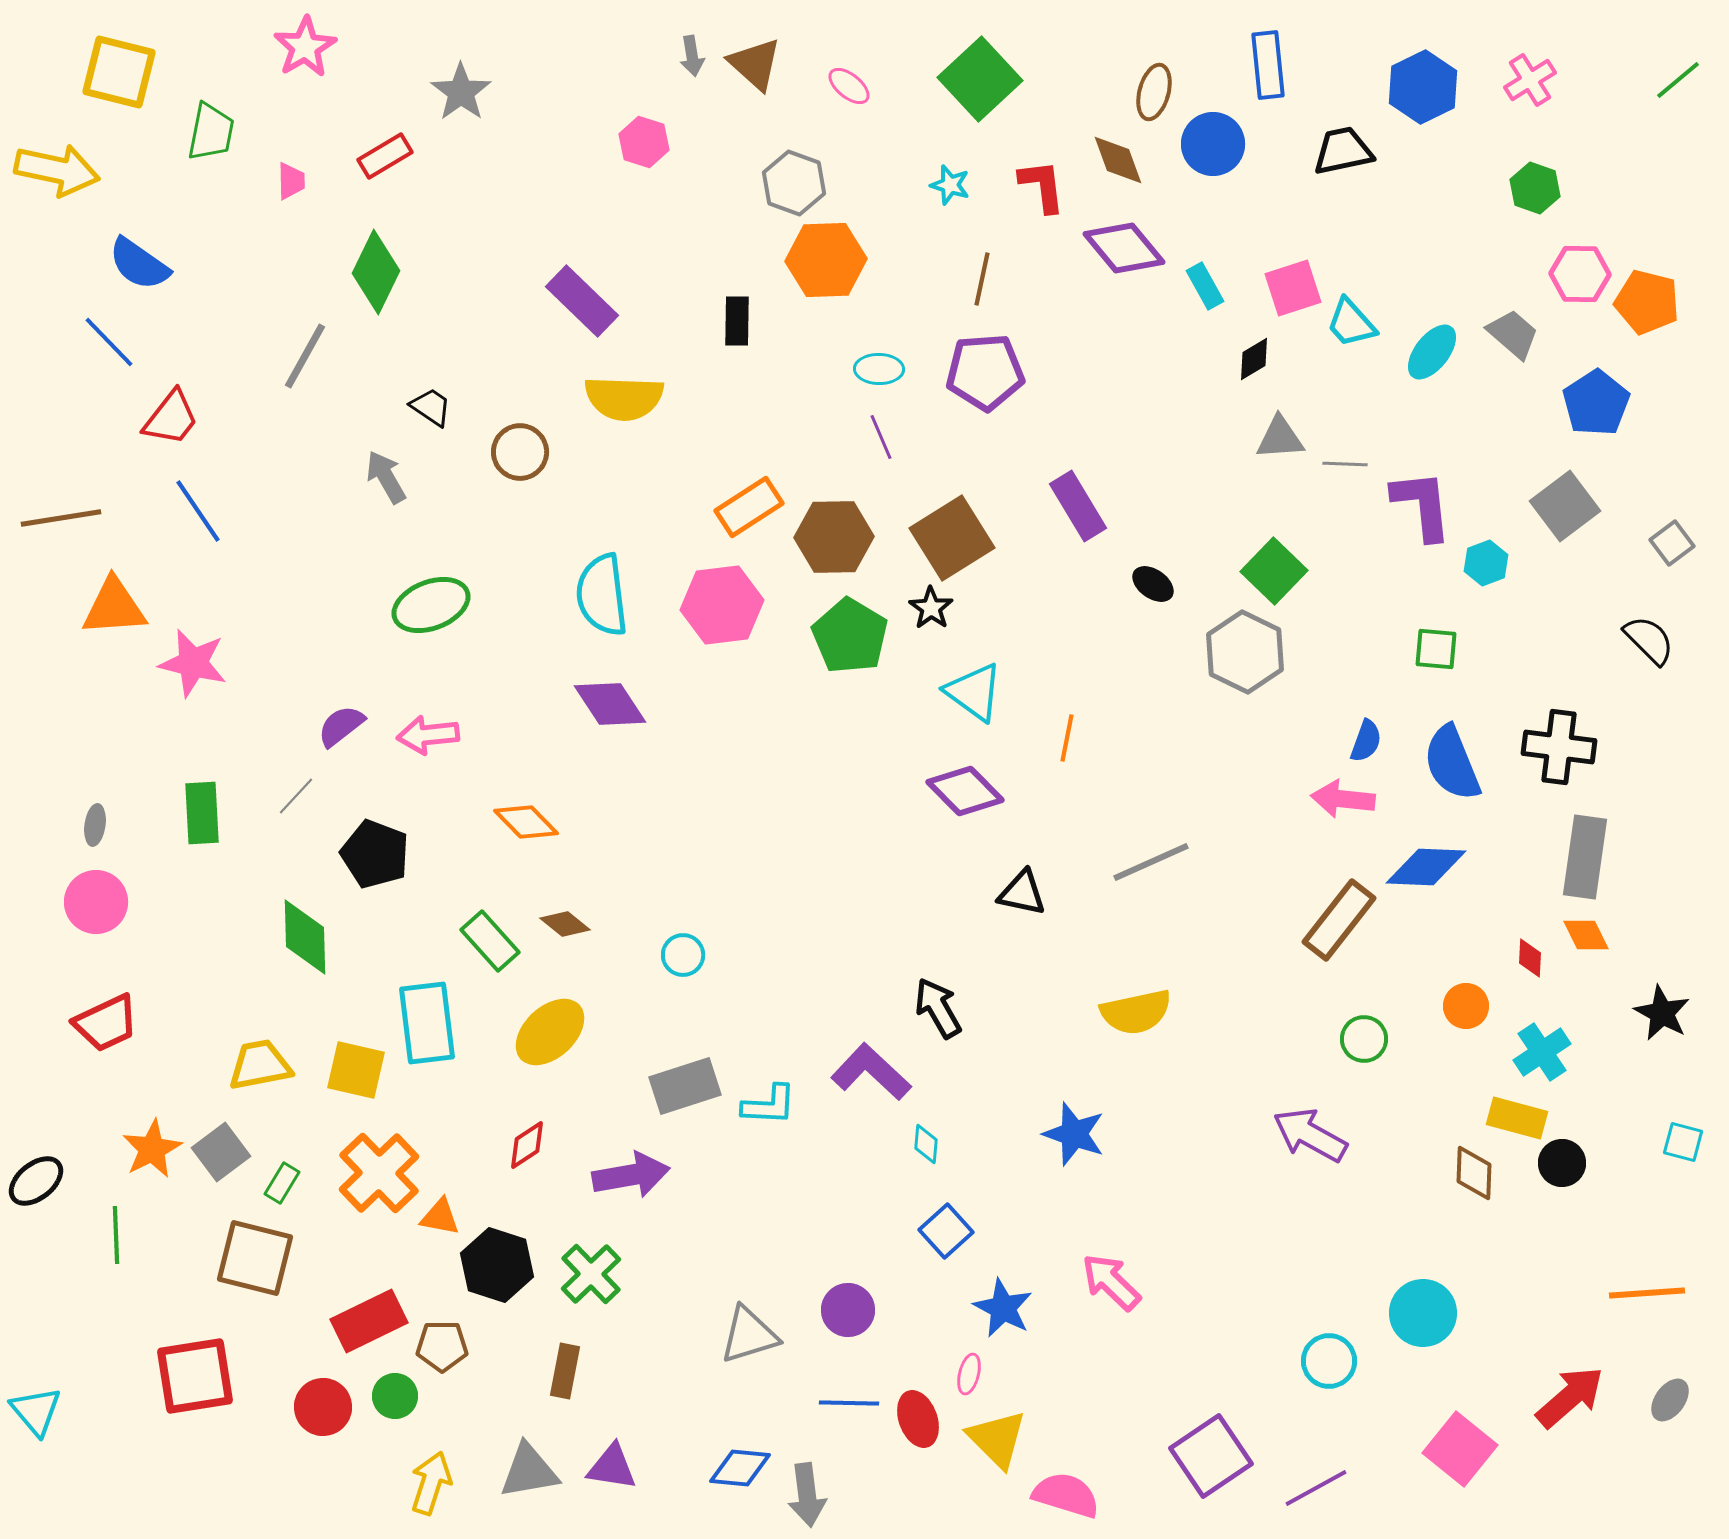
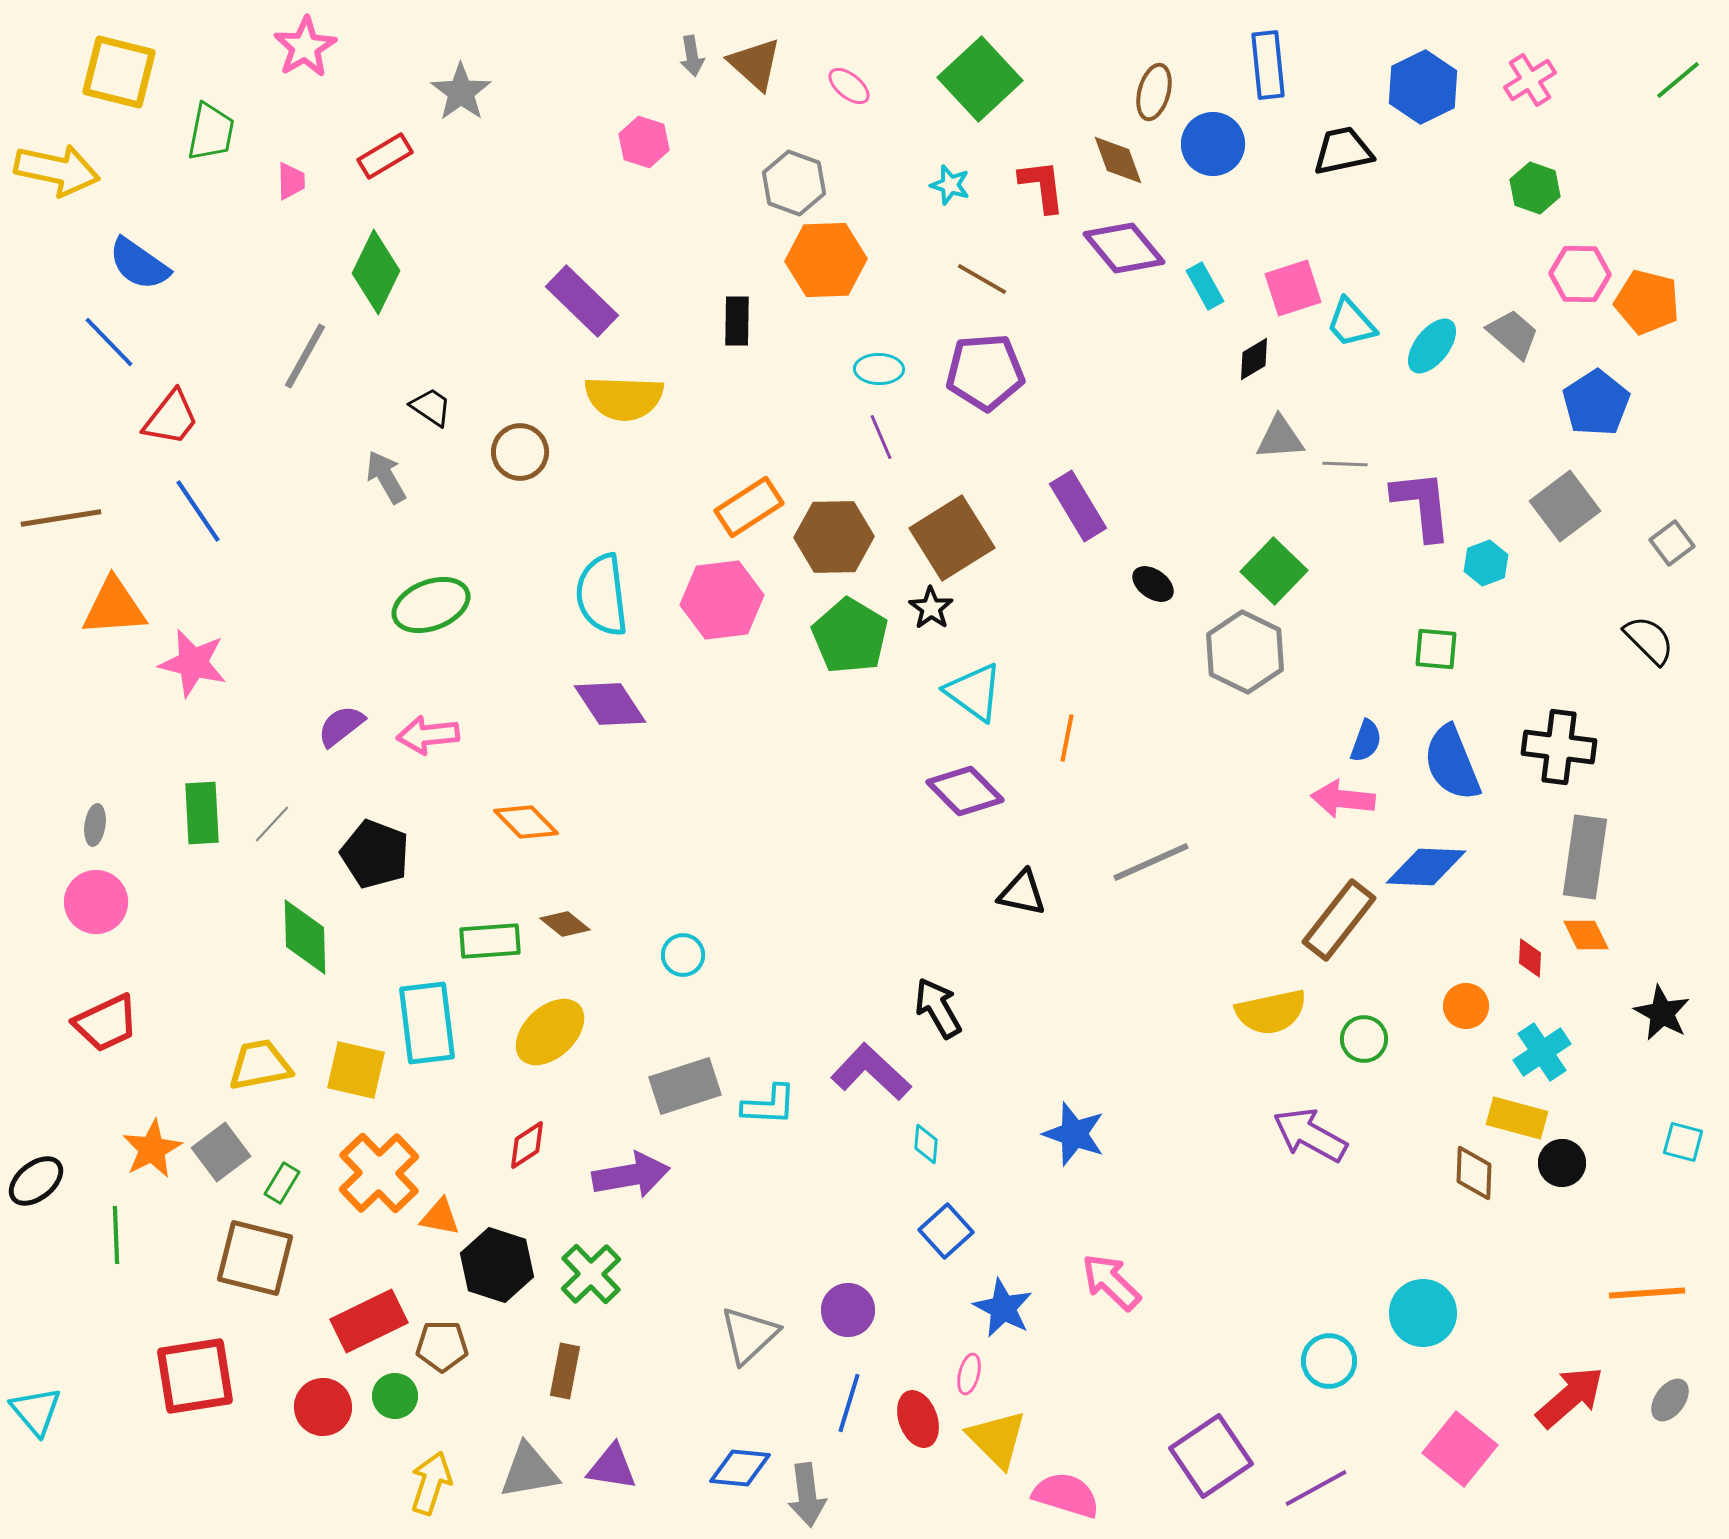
brown line at (982, 279): rotated 72 degrees counterclockwise
cyan ellipse at (1432, 352): moved 6 px up
pink hexagon at (722, 605): moved 5 px up
gray line at (296, 796): moved 24 px left, 28 px down
green rectangle at (490, 941): rotated 52 degrees counterclockwise
yellow semicircle at (1136, 1012): moved 135 px right
gray triangle at (749, 1335): rotated 26 degrees counterclockwise
blue line at (849, 1403): rotated 74 degrees counterclockwise
